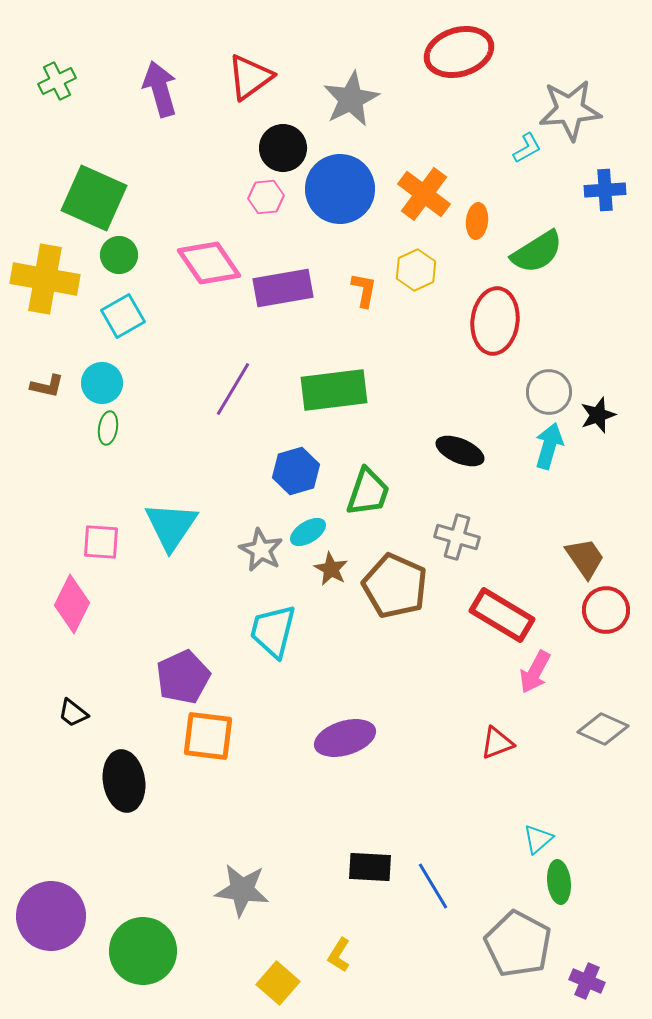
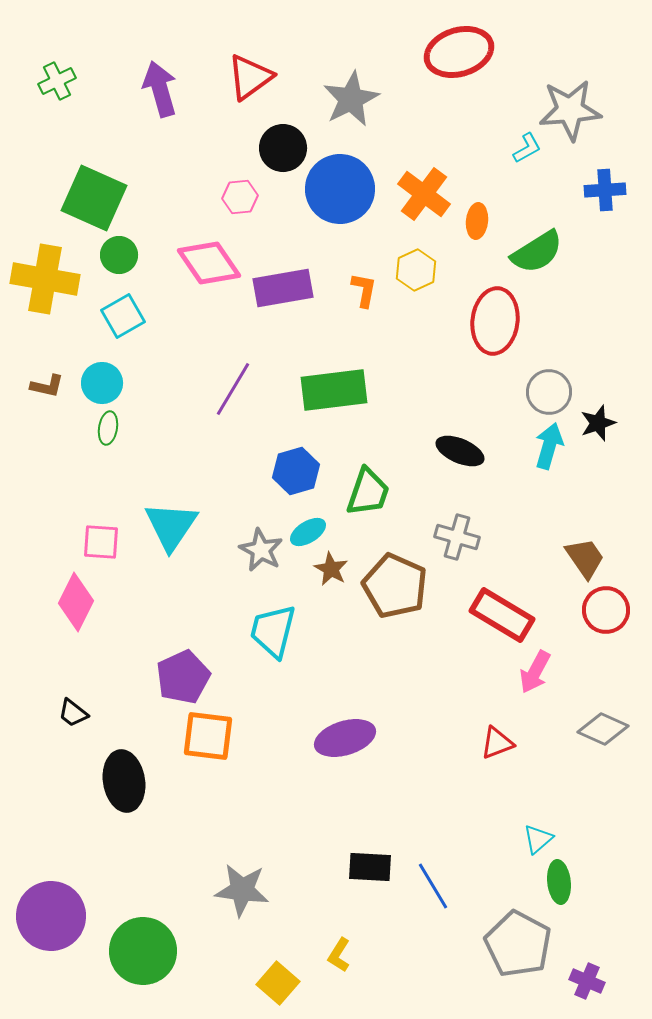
pink hexagon at (266, 197): moved 26 px left
black star at (598, 415): moved 8 px down
pink diamond at (72, 604): moved 4 px right, 2 px up
